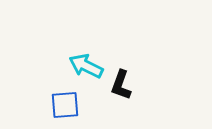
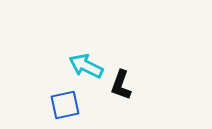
blue square: rotated 8 degrees counterclockwise
